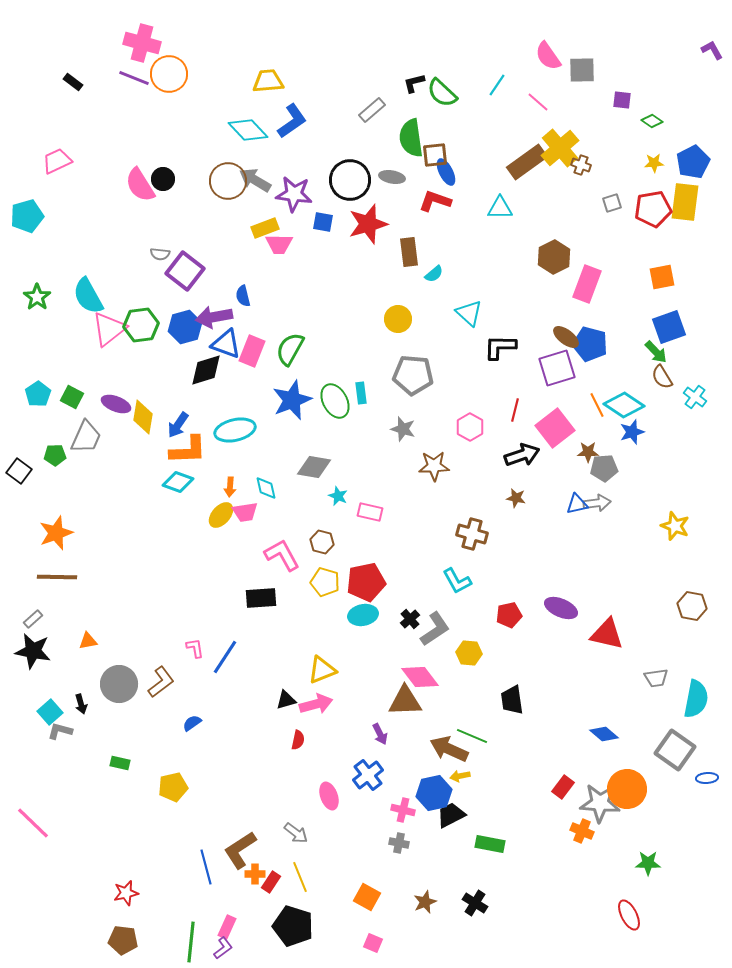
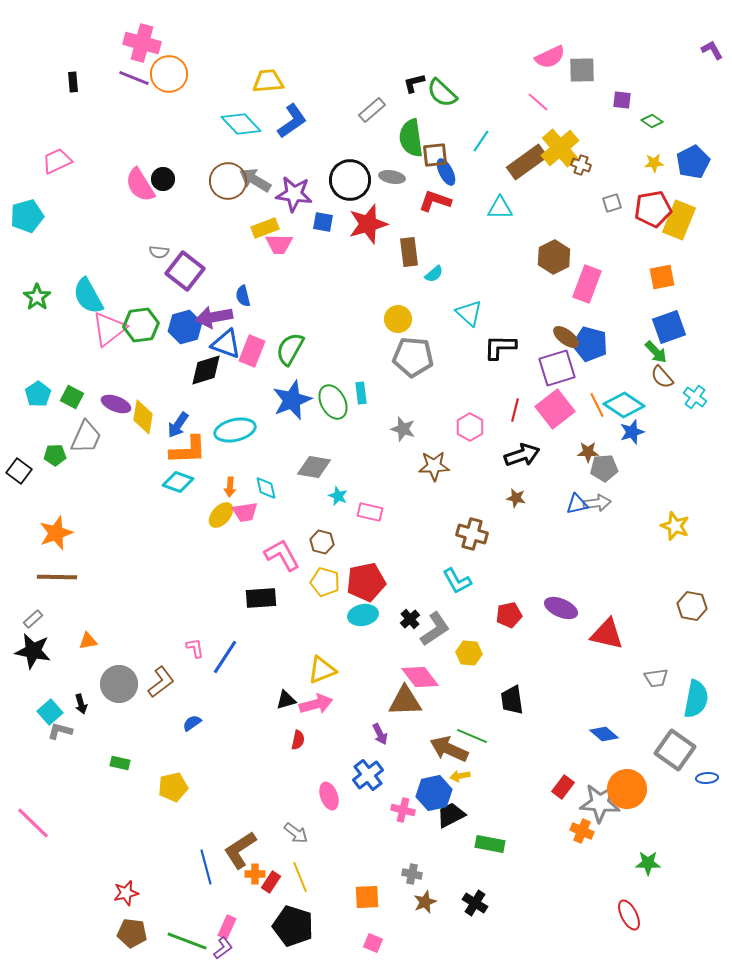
pink semicircle at (548, 56): moved 2 px right, 1 px down; rotated 80 degrees counterclockwise
black rectangle at (73, 82): rotated 48 degrees clockwise
cyan line at (497, 85): moved 16 px left, 56 px down
cyan diamond at (248, 130): moved 7 px left, 6 px up
yellow rectangle at (685, 202): moved 6 px left, 18 px down; rotated 15 degrees clockwise
gray semicircle at (160, 254): moved 1 px left, 2 px up
gray pentagon at (413, 375): moved 18 px up
brown semicircle at (662, 377): rotated 10 degrees counterclockwise
green ellipse at (335, 401): moved 2 px left, 1 px down
pink square at (555, 428): moved 19 px up
gray cross at (399, 843): moved 13 px right, 31 px down
orange square at (367, 897): rotated 32 degrees counterclockwise
brown pentagon at (123, 940): moved 9 px right, 7 px up
green line at (191, 942): moved 4 px left, 1 px up; rotated 75 degrees counterclockwise
